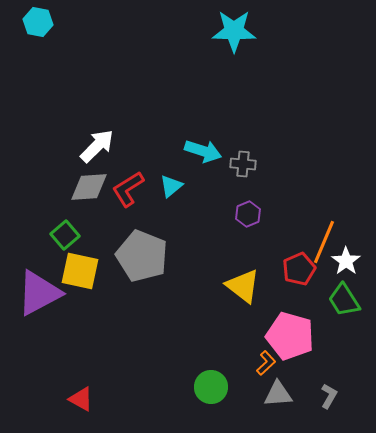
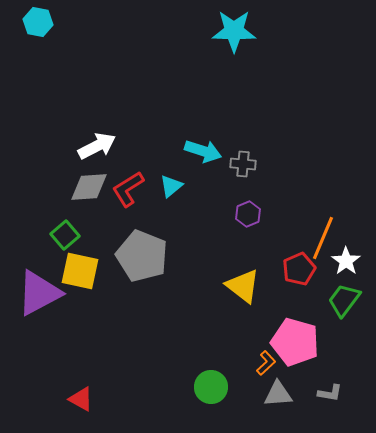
white arrow: rotated 18 degrees clockwise
orange line: moved 1 px left, 4 px up
green trapezoid: rotated 69 degrees clockwise
pink pentagon: moved 5 px right, 6 px down
gray L-shape: moved 1 px right, 3 px up; rotated 70 degrees clockwise
